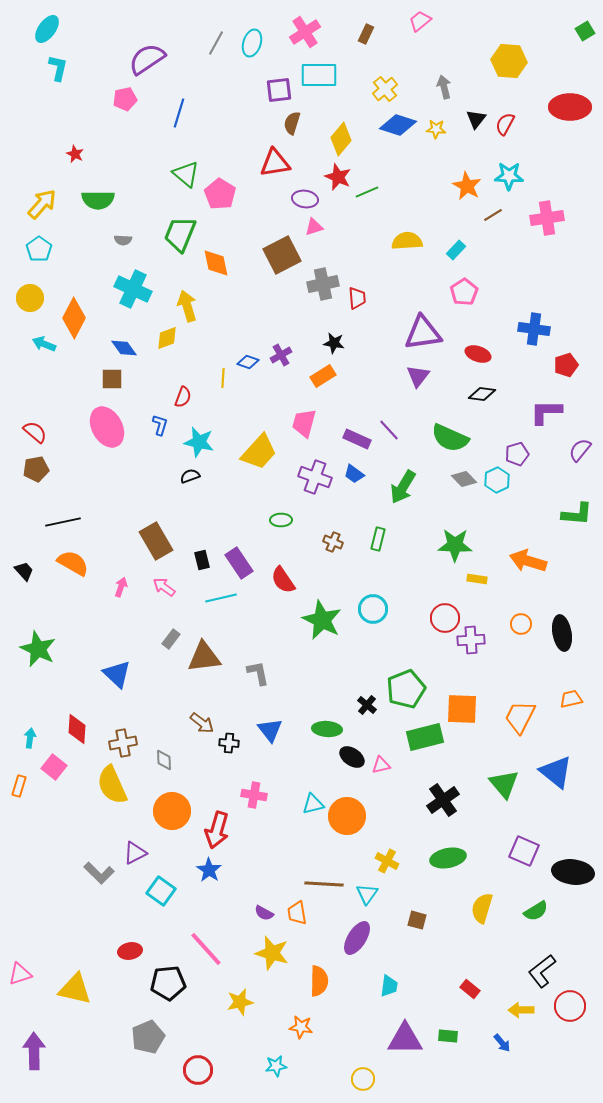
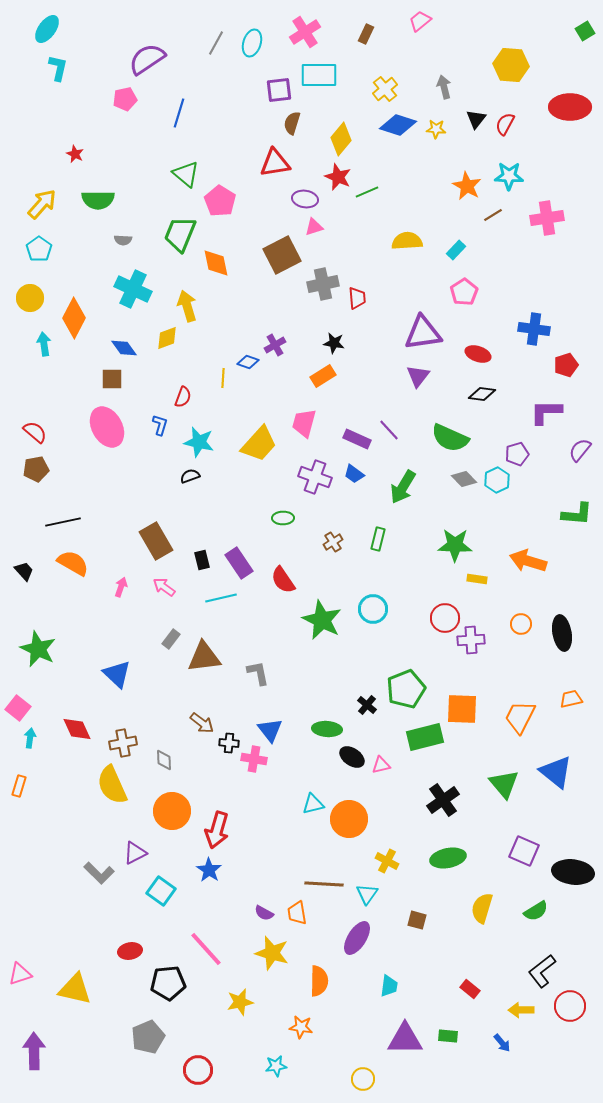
yellow hexagon at (509, 61): moved 2 px right, 4 px down
pink pentagon at (220, 194): moved 7 px down
cyan arrow at (44, 344): rotated 60 degrees clockwise
purple cross at (281, 355): moved 6 px left, 10 px up
yellow trapezoid at (259, 452): moved 8 px up
green ellipse at (281, 520): moved 2 px right, 2 px up
brown cross at (333, 542): rotated 36 degrees clockwise
red diamond at (77, 729): rotated 28 degrees counterclockwise
pink square at (54, 767): moved 36 px left, 59 px up
pink cross at (254, 795): moved 36 px up
orange circle at (347, 816): moved 2 px right, 3 px down
